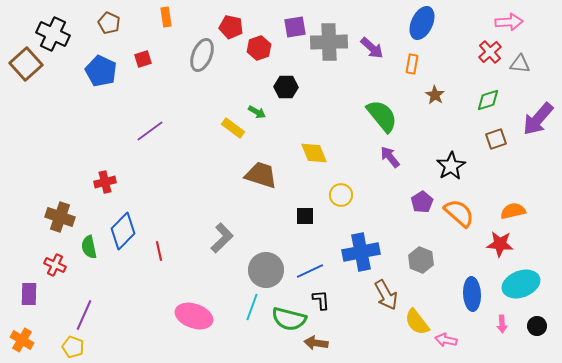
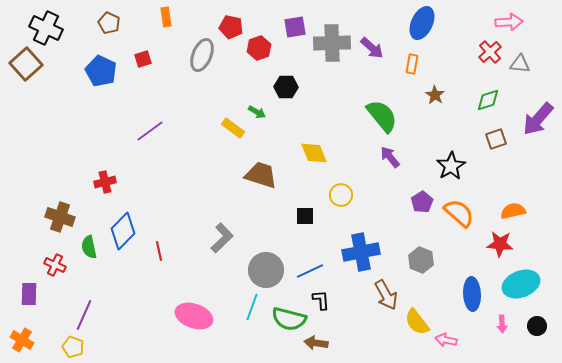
black cross at (53, 34): moved 7 px left, 6 px up
gray cross at (329, 42): moved 3 px right, 1 px down
